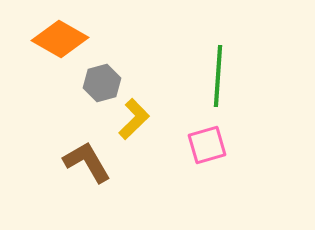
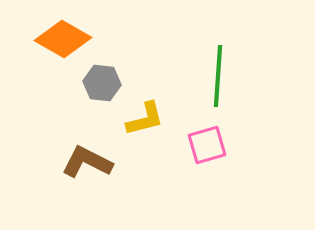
orange diamond: moved 3 px right
gray hexagon: rotated 21 degrees clockwise
yellow L-shape: moved 11 px right; rotated 30 degrees clockwise
brown L-shape: rotated 33 degrees counterclockwise
